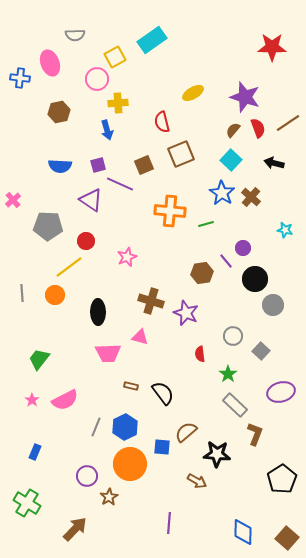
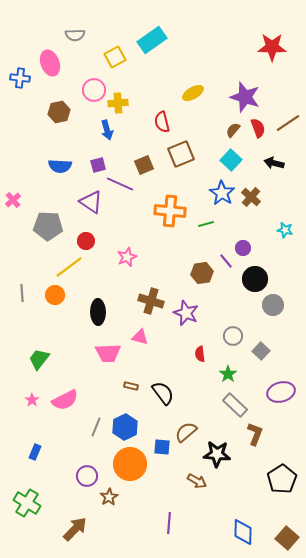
pink circle at (97, 79): moved 3 px left, 11 px down
purple triangle at (91, 200): moved 2 px down
